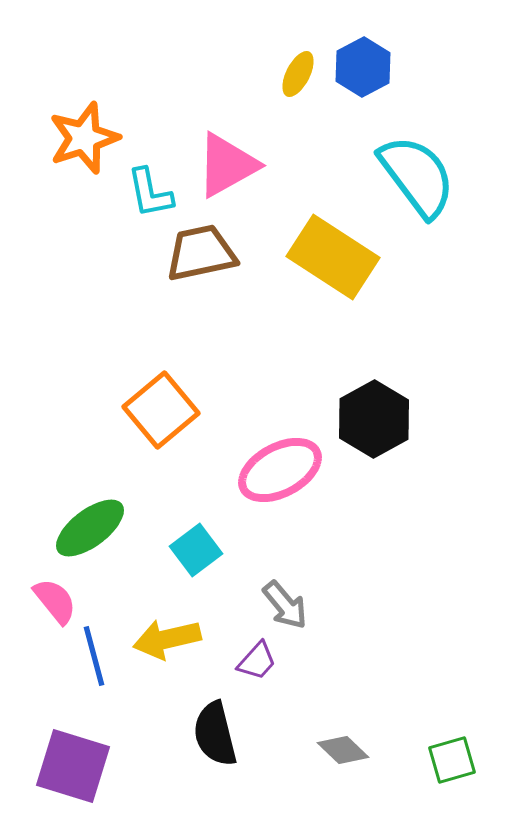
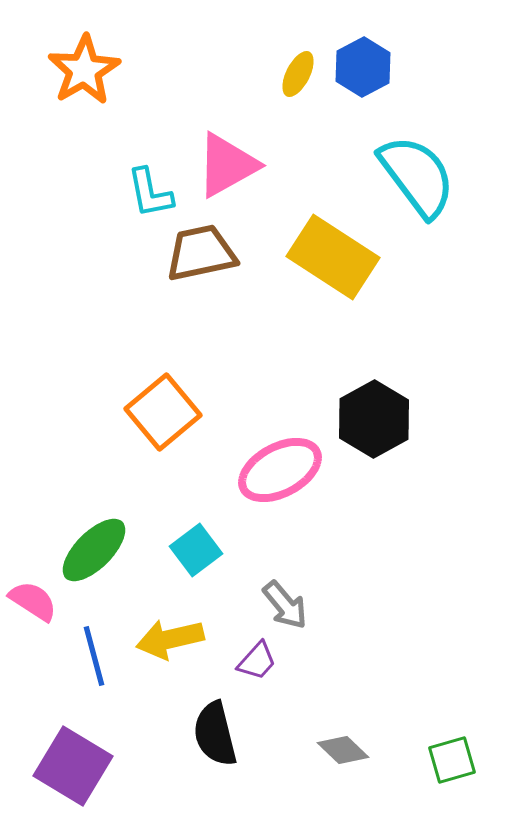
orange star: moved 68 px up; rotated 12 degrees counterclockwise
orange square: moved 2 px right, 2 px down
green ellipse: moved 4 px right, 22 px down; rotated 8 degrees counterclockwise
pink semicircle: moved 22 px left; rotated 18 degrees counterclockwise
yellow arrow: moved 3 px right
purple square: rotated 14 degrees clockwise
